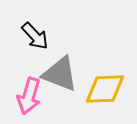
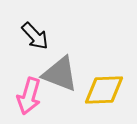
yellow diamond: moved 1 px left, 1 px down
